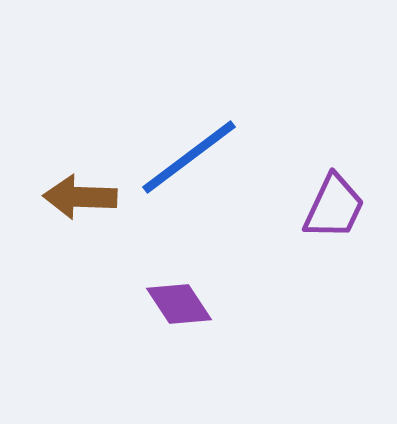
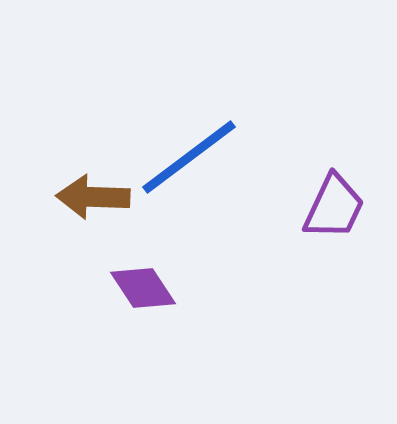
brown arrow: moved 13 px right
purple diamond: moved 36 px left, 16 px up
